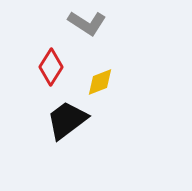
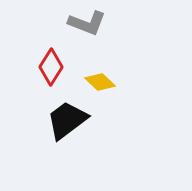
gray L-shape: rotated 12 degrees counterclockwise
yellow diamond: rotated 64 degrees clockwise
